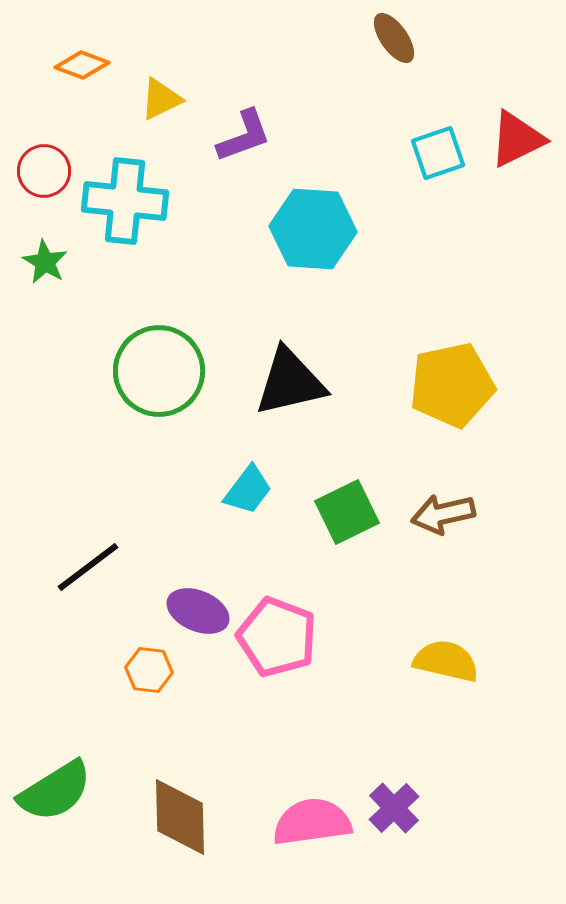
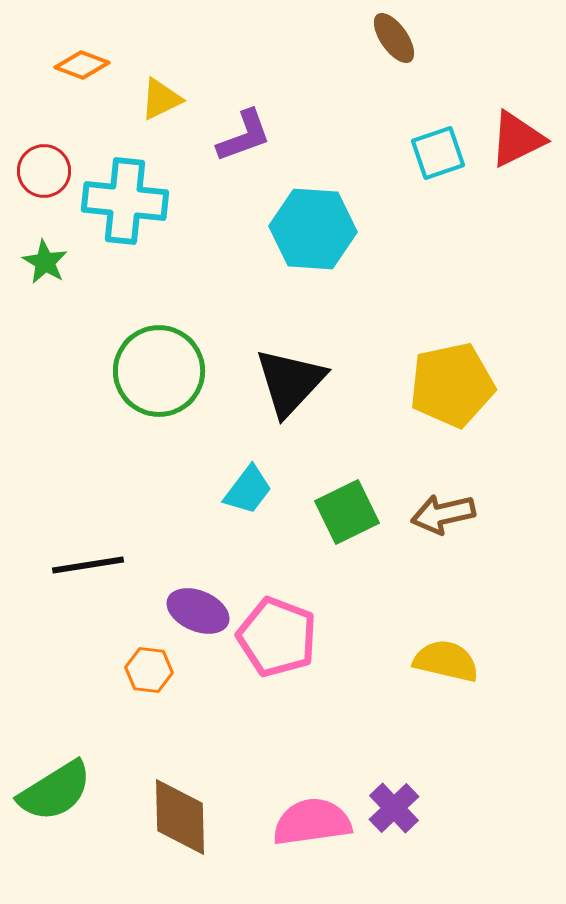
black triangle: rotated 34 degrees counterclockwise
black line: moved 2 px up; rotated 28 degrees clockwise
